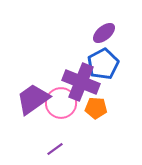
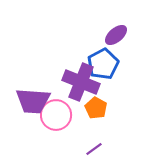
purple ellipse: moved 12 px right, 2 px down
purple trapezoid: moved 2 px down; rotated 141 degrees counterclockwise
pink circle: moved 5 px left, 12 px down
orange pentagon: rotated 25 degrees clockwise
purple line: moved 39 px right
